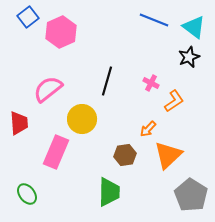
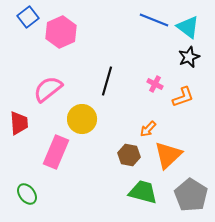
cyan triangle: moved 6 px left
pink cross: moved 4 px right, 1 px down
orange L-shape: moved 9 px right, 4 px up; rotated 15 degrees clockwise
brown hexagon: moved 4 px right; rotated 20 degrees clockwise
green trapezoid: moved 34 px right; rotated 76 degrees counterclockwise
